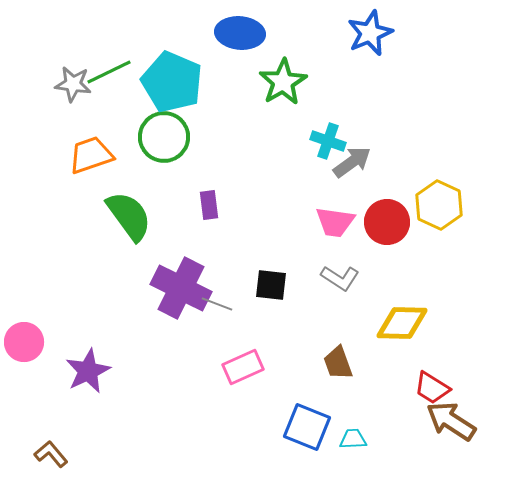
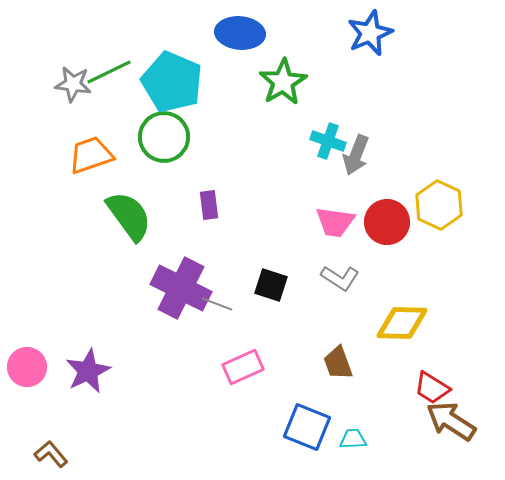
gray arrow: moved 4 px right, 7 px up; rotated 147 degrees clockwise
black square: rotated 12 degrees clockwise
pink circle: moved 3 px right, 25 px down
